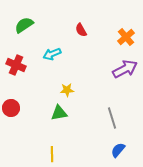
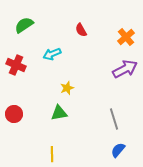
yellow star: moved 2 px up; rotated 16 degrees counterclockwise
red circle: moved 3 px right, 6 px down
gray line: moved 2 px right, 1 px down
